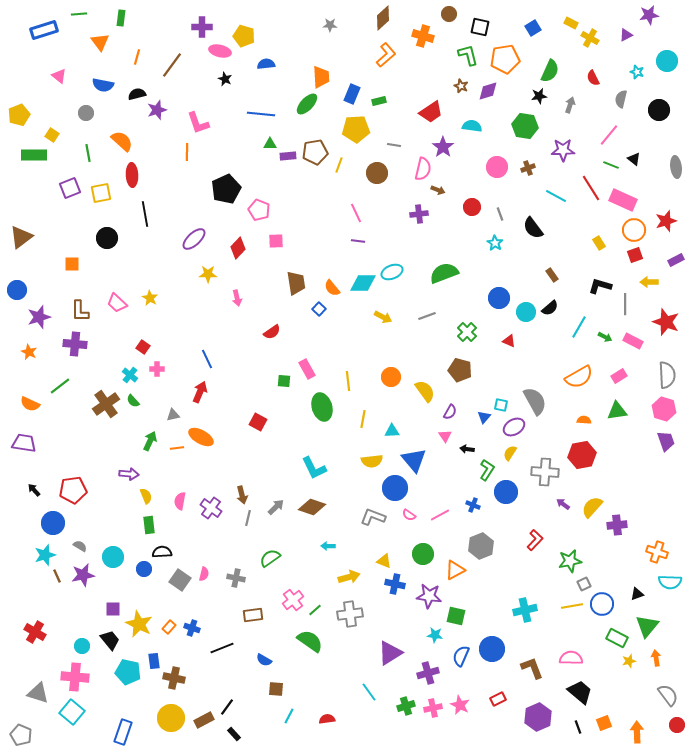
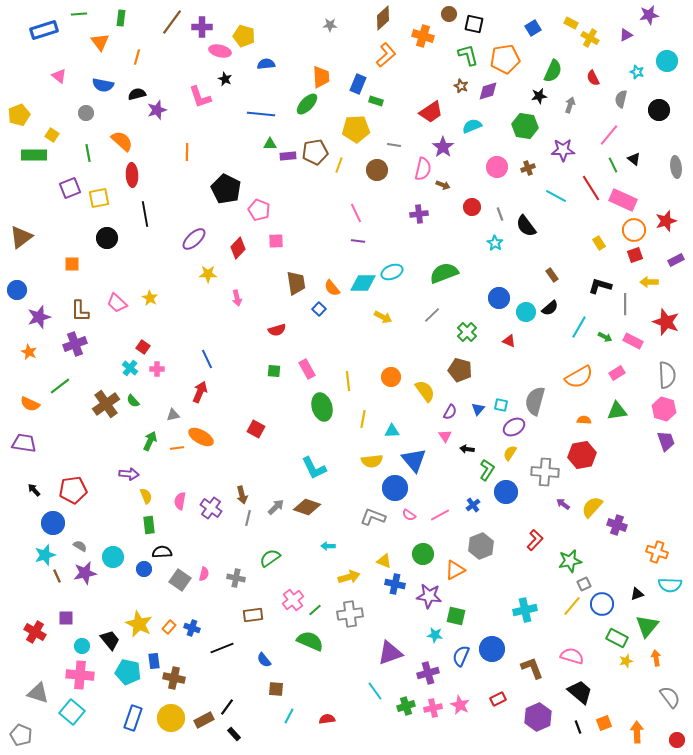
black square at (480, 27): moved 6 px left, 3 px up
brown line at (172, 65): moved 43 px up
green semicircle at (550, 71): moved 3 px right
blue rectangle at (352, 94): moved 6 px right, 10 px up
green rectangle at (379, 101): moved 3 px left; rotated 32 degrees clockwise
pink L-shape at (198, 123): moved 2 px right, 26 px up
cyan semicircle at (472, 126): rotated 30 degrees counterclockwise
green line at (611, 165): moved 2 px right; rotated 42 degrees clockwise
brown circle at (377, 173): moved 3 px up
black pentagon at (226, 189): rotated 20 degrees counterclockwise
brown arrow at (438, 190): moved 5 px right, 5 px up
yellow square at (101, 193): moved 2 px left, 5 px down
black semicircle at (533, 228): moved 7 px left, 2 px up
gray line at (427, 316): moved 5 px right, 1 px up; rotated 24 degrees counterclockwise
red semicircle at (272, 332): moved 5 px right, 2 px up; rotated 18 degrees clockwise
purple cross at (75, 344): rotated 25 degrees counterclockwise
cyan cross at (130, 375): moved 7 px up
pink rectangle at (619, 376): moved 2 px left, 3 px up
green square at (284, 381): moved 10 px left, 10 px up
gray semicircle at (535, 401): rotated 136 degrees counterclockwise
blue triangle at (484, 417): moved 6 px left, 8 px up
red square at (258, 422): moved 2 px left, 7 px down
blue cross at (473, 505): rotated 32 degrees clockwise
brown diamond at (312, 507): moved 5 px left
purple cross at (617, 525): rotated 24 degrees clockwise
purple star at (83, 575): moved 2 px right, 2 px up
cyan semicircle at (670, 582): moved 3 px down
yellow line at (572, 606): rotated 40 degrees counterclockwise
purple square at (113, 609): moved 47 px left, 9 px down
green semicircle at (310, 641): rotated 12 degrees counterclockwise
purple triangle at (390, 653): rotated 12 degrees clockwise
pink semicircle at (571, 658): moved 1 px right, 2 px up; rotated 15 degrees clockwise
blue semicircle at (264, 660): rotated 21 degrees clockwise
yellow star at (629, 661): moved 3 px left
pink cross at (75, 677): moved 5 px right, 2 px up
cyan line at (369, 692): moved 6 px right, 1 px up
gray semicircle at (668, 695): moved 2 px right, 2 px down
red circle at (677, 725): moved 15 px down
blue rectangle at (123, 732): moved 10 px right, 14 px up
